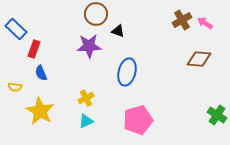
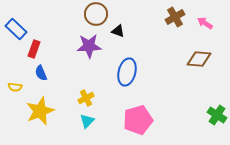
brown cross: moved 7 px left, 3 px up
yellow star: rotated 20 degrees clockwise
cyan triangle: moved 1 px right; rotated 21 degrees counterclockwise
